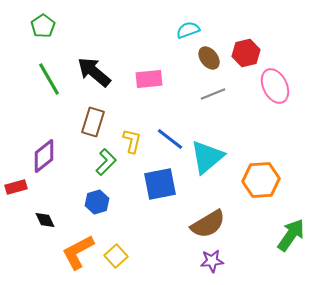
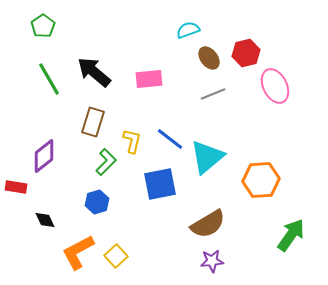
red rectangle: rotated 25 degrees clockwise
